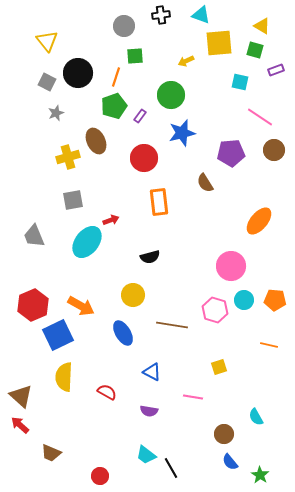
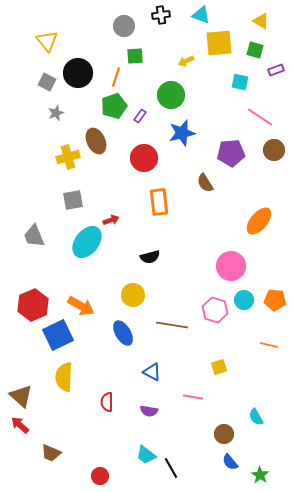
yellow triangle at (262, 26): moved 1 px left, 5 px up
red semicircle at (107, 392): moved 10 px down; rotated 120 degrees counterclockwise
